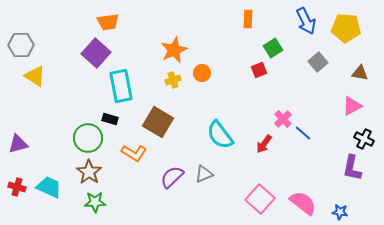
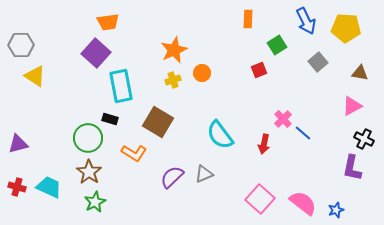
green square: moved 4 px right, 3 px up
red arrow: rotated 24 degrees counterclockwise
green star: rotated 25 degrees counterclockwise
blue star: moved 4 px left, 2 px up; rotated 28 degrees counterclockwise
